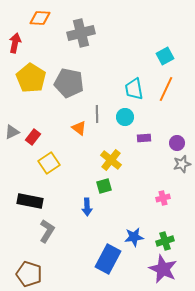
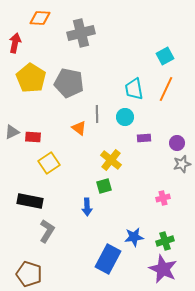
red rectangle: rotated 56 degrees clockwise
